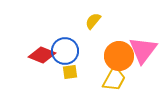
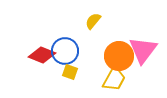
yellow square: rotated 28 degrees clockwise
